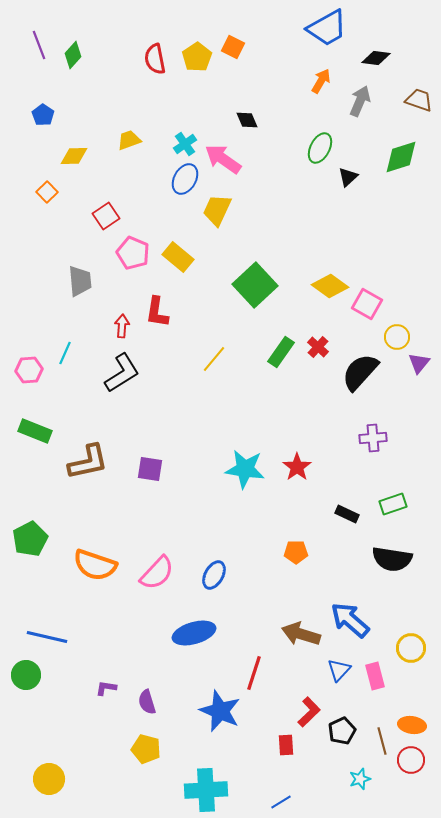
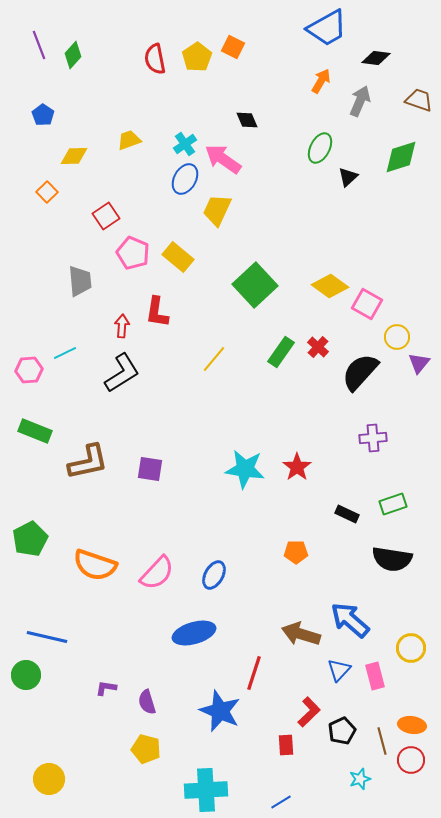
cyan line at (65, 353): rotated 40 degrees clockwise
